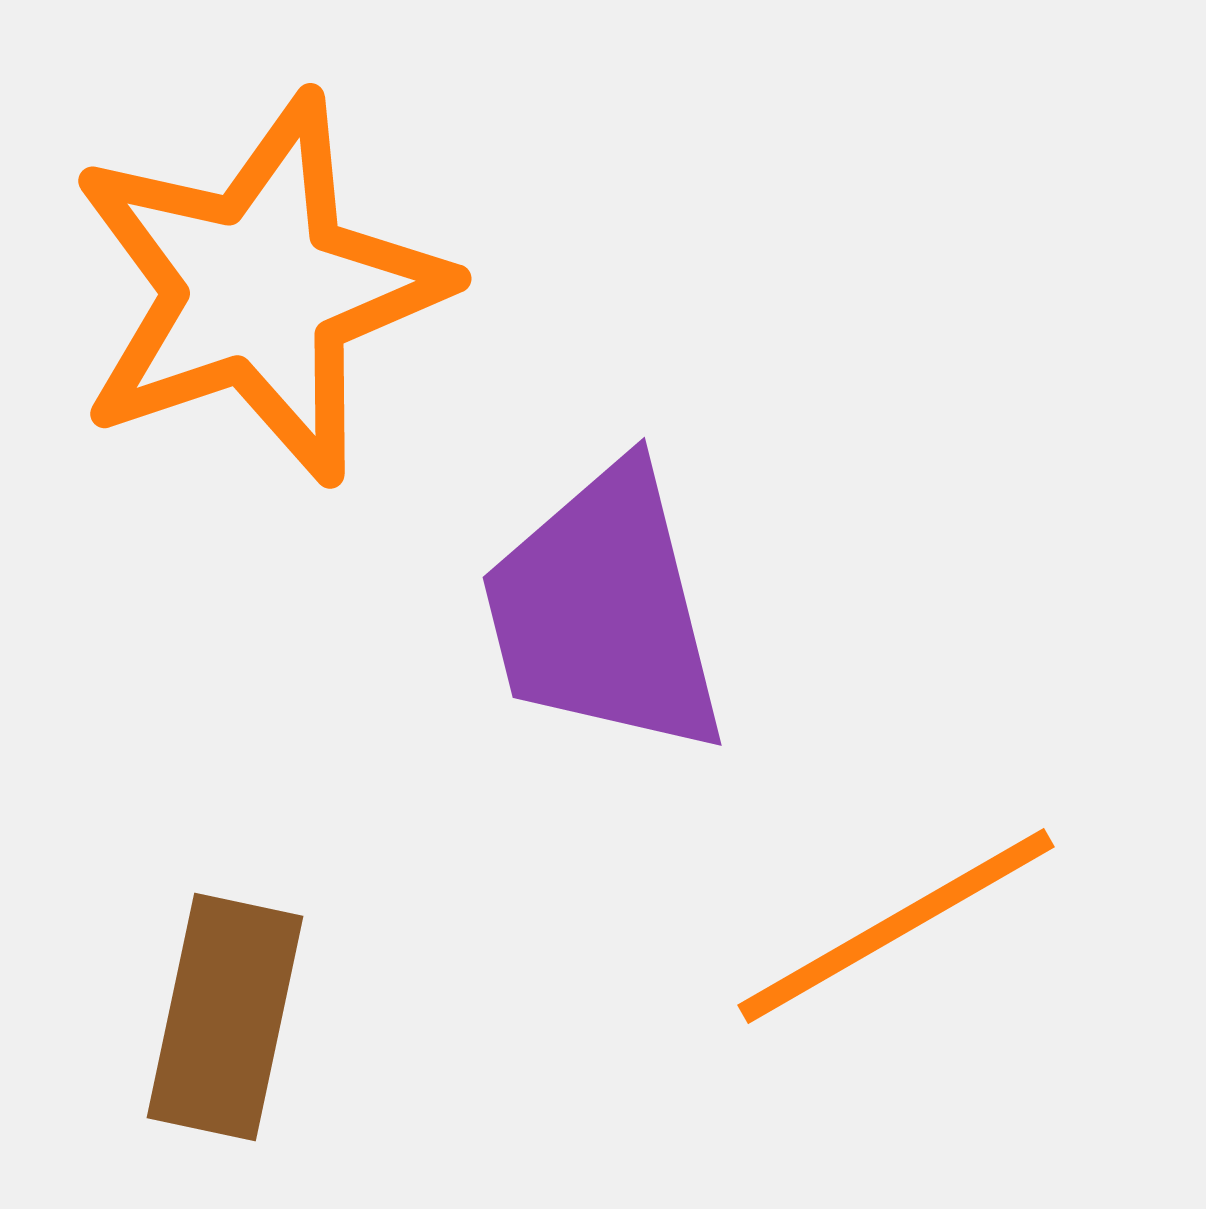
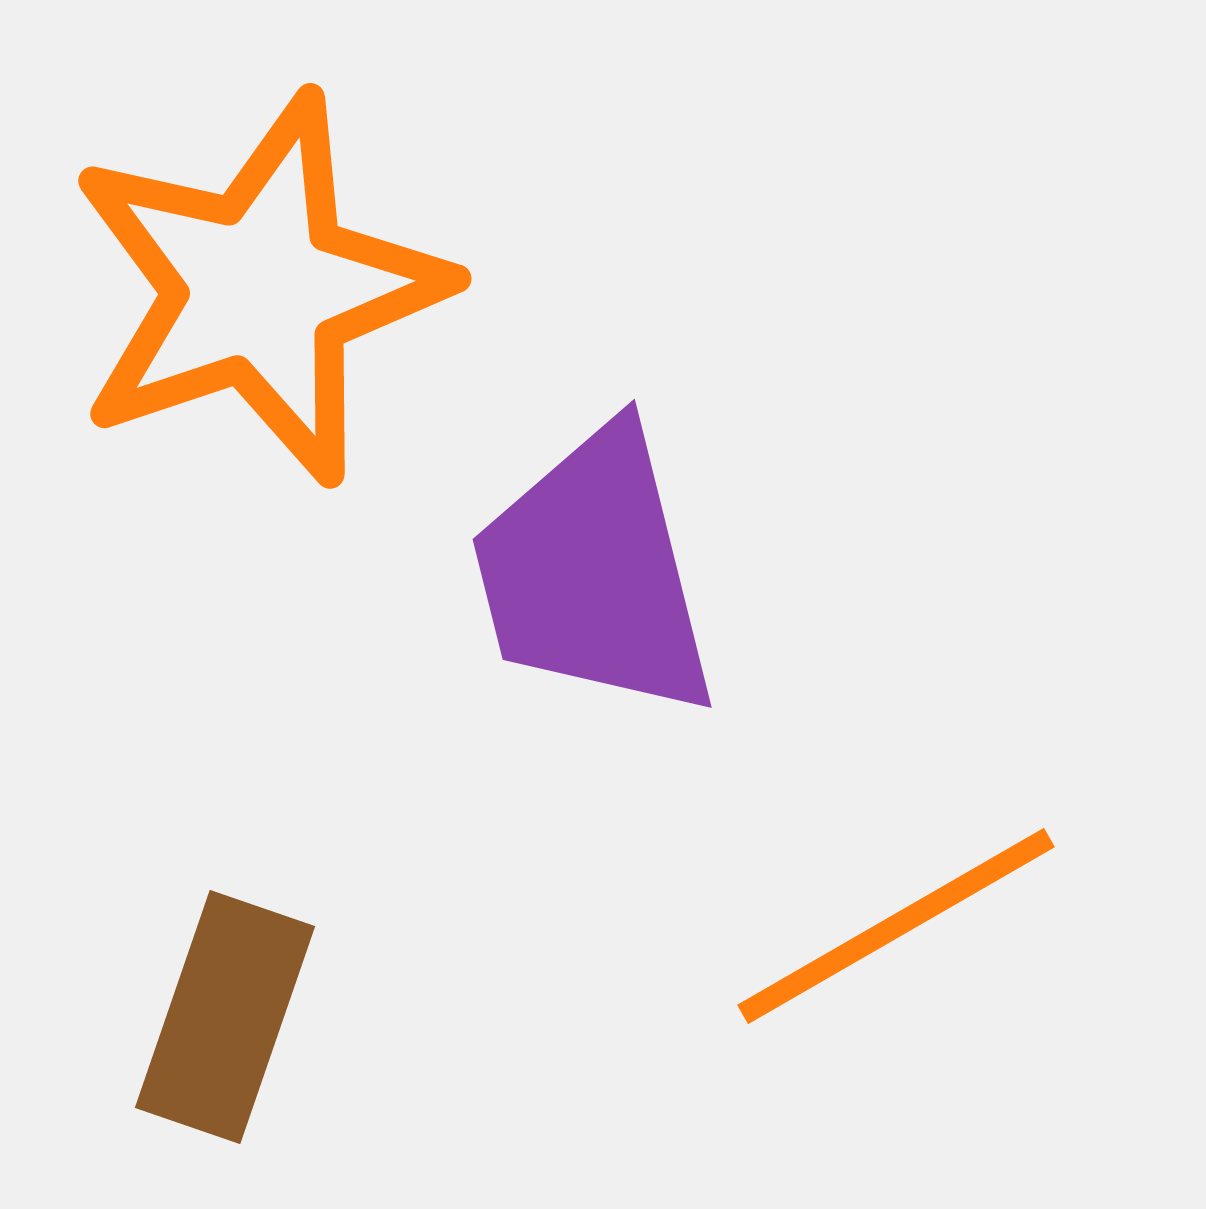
purple trapezoid: moved 10 px left, 38 px up
brown rectangle: rotated 7 degrees clockwise
